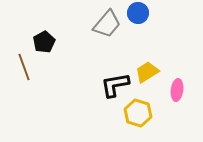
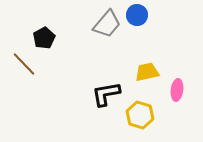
blue circle: moved 1 px left, 2 px down
black pentagon: moved 4 px up
brown line: moved 3 px up; rotated 24 degrees counterclockwise
yellow trapezoid: rotated 20 degrees clockwise
black L-shape: moved 9 px left, 9 px down
yellow hexagon: moved 2 px right, 2 px down
